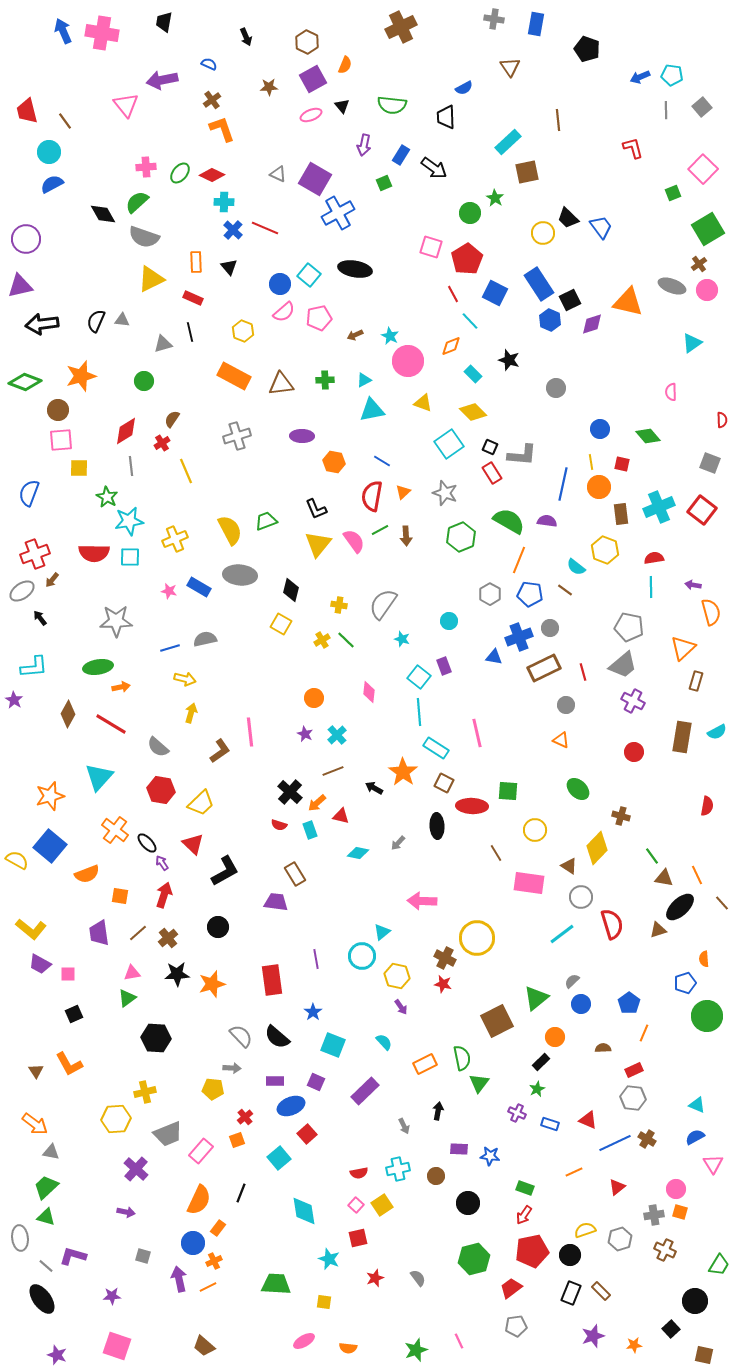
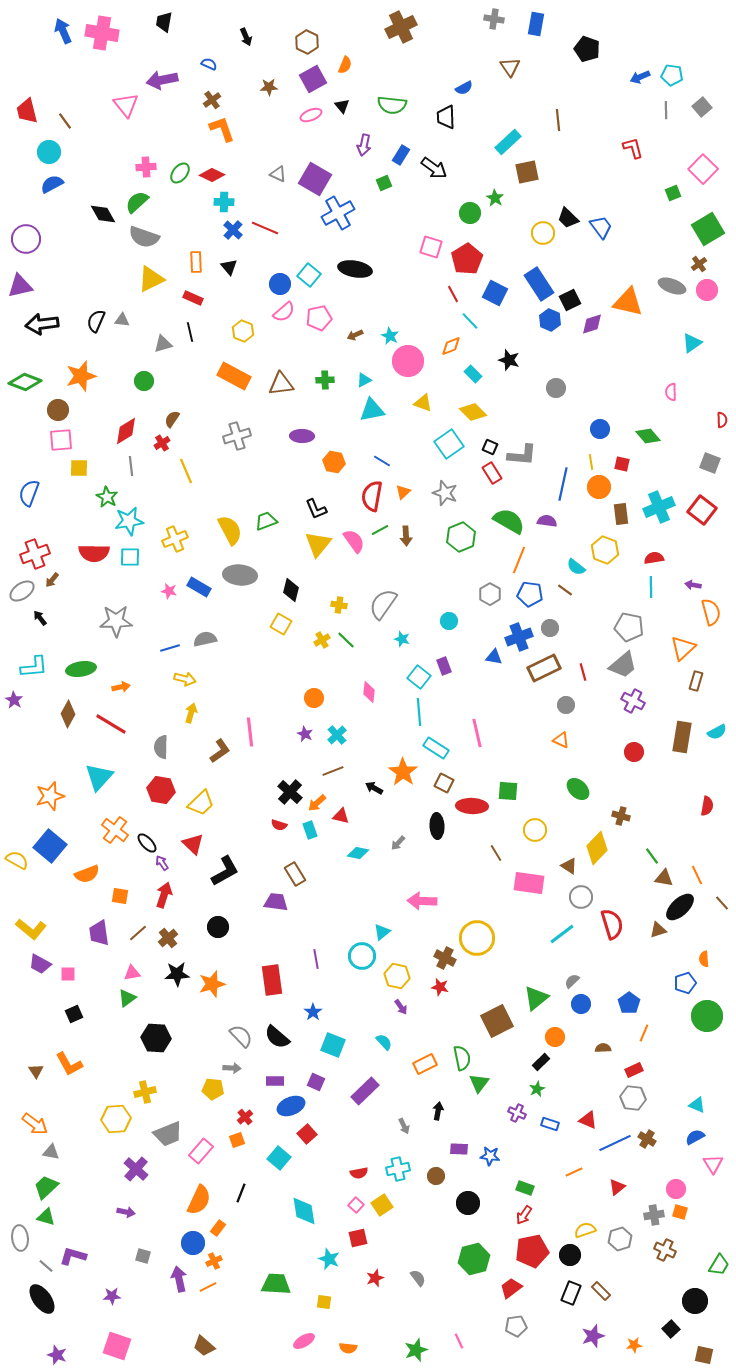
green ellipse at (98, 667): moved 17 px left, 2 px down
gray semicircle at (158, 747): moved 3 px right; rotated 50 degrees clockwise
red star at (443, 984): moved 3 px left, 3 px down
cyan square at (279, 1158): rotated 10 degrees counterclockwise
